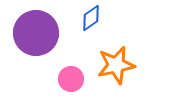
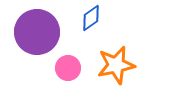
purple circle: moved 1 px right, 1 px up
pink circle: moved 3 px left, 11 px up
